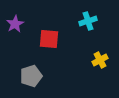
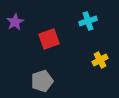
purple star: moved 2 px up
red square: rotated 25 degrees counterclockwise
gray pentagon: moved 11 px right, 5 px down
